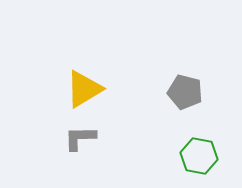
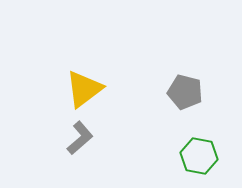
yellow triangle: rotated 6 degrees counterclockwise
gray L-shape: rotated 140 degrees clockwise
